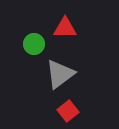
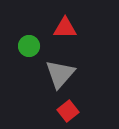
green circle: moved 5 px left, 2 px down
gray triangle: rotated 12 degrees counterclockwise
